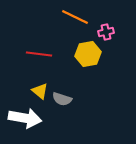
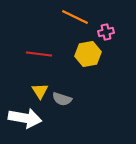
yellow triangle: rotated 18 degrees clockwise
